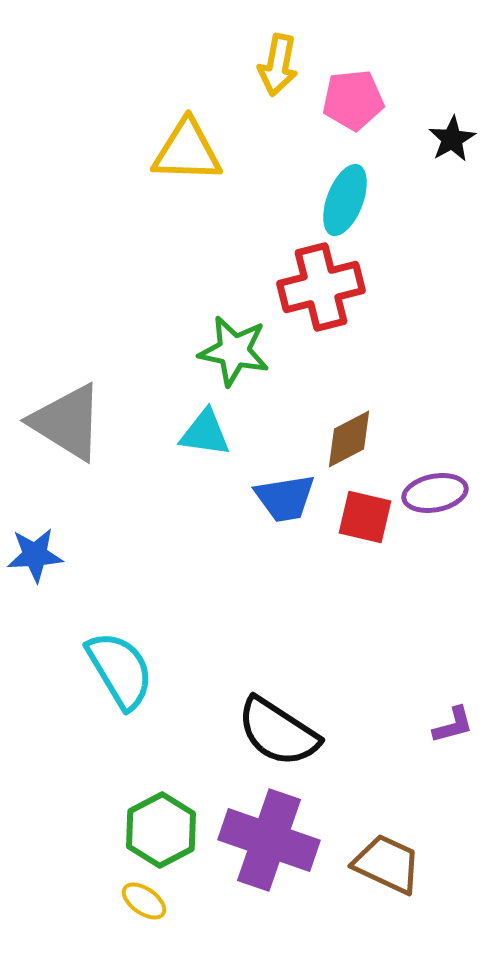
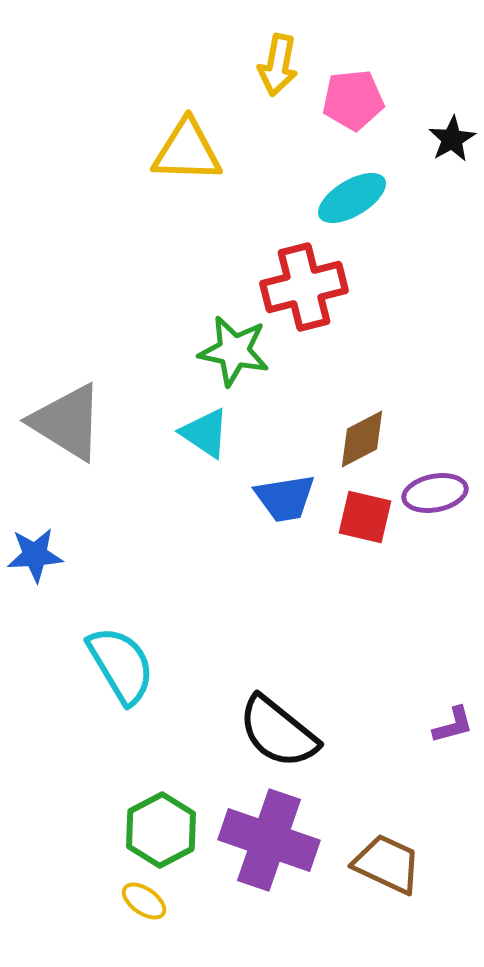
cyan ellipse: moved 7 px right, 2 px up; rotated 38 degrees clockwise
red cross: moved 17 px left
cyan triangle: rotated 26 degrees clockwise
brown diamond: moved 13 px right
cyan semicircle: moved 1 px right, 5 px up
black semicircle: rotated 6 degrees clockwise
